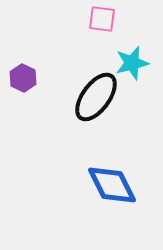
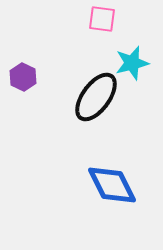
purple hexagon: moved 1 px up
